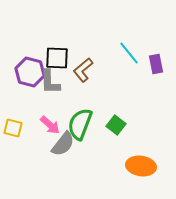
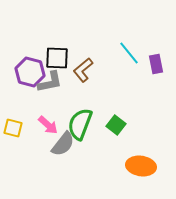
gray L-shape: rotated 100 degrees counterclockwise
pink arrow: moved 2 px left
